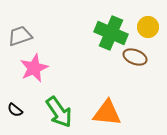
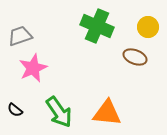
green cross: moved 14 px left, 7 px up
pink star: moved 1 px left
